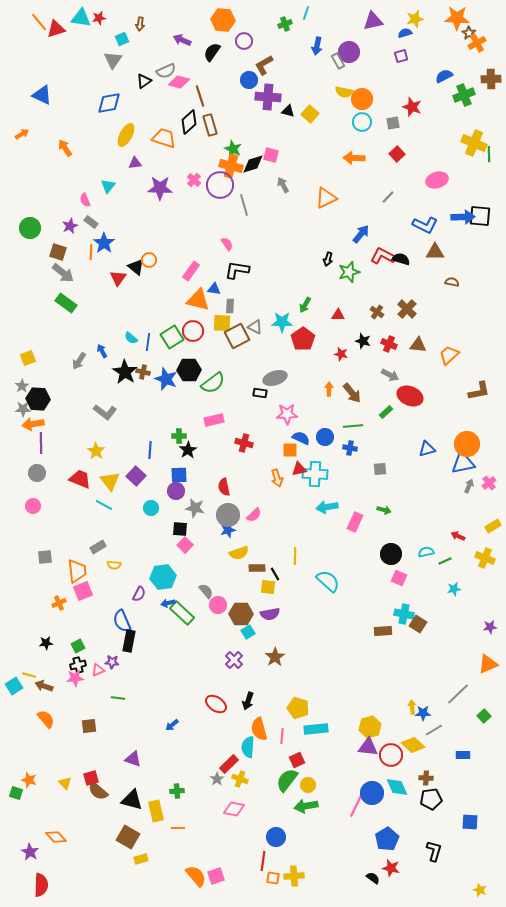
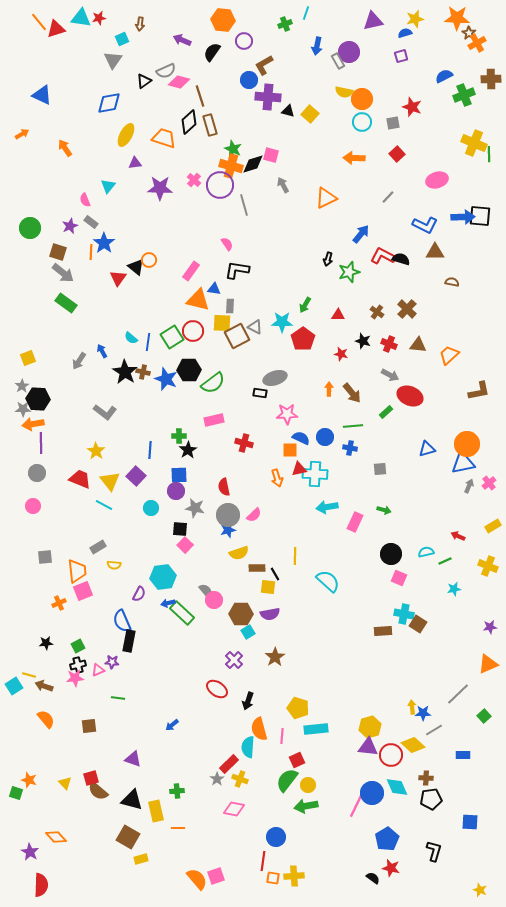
yellow cross at (485, 558): moved 3 px right, 8 px down
pink circle at (218, 605): moved 4 px left, 5 px up
red ellipse at (216, 704): moved 1 px right, 15 px up
orange semicircle at (196, 876): moved 1 px right, 3 px down
